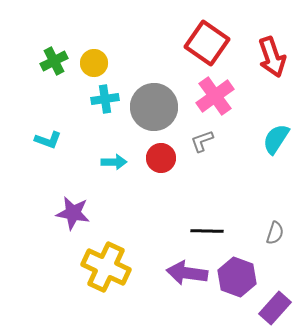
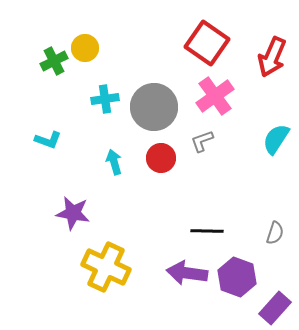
red arrow: rotated 42 degrees clockwise
yellow circle: moved 9 px left, 15 px up
cyan arrow: rotated 105 degrees counterclockwise
